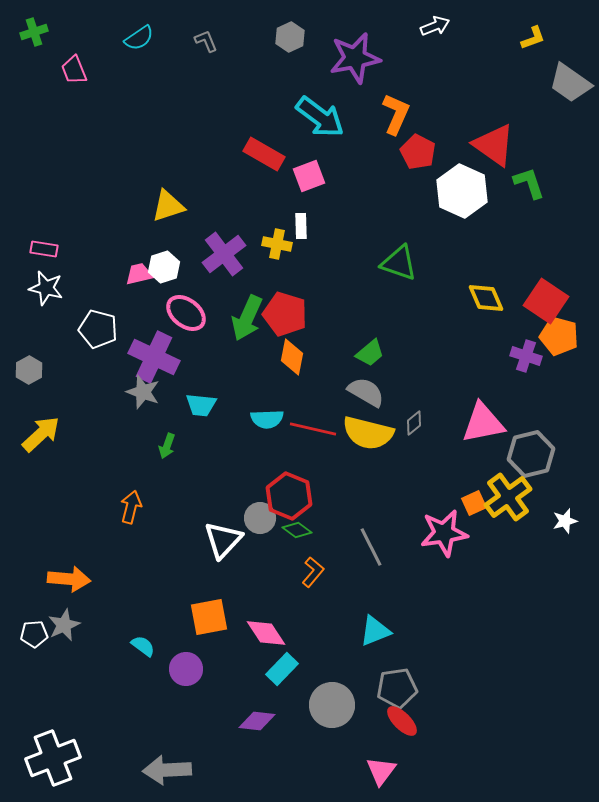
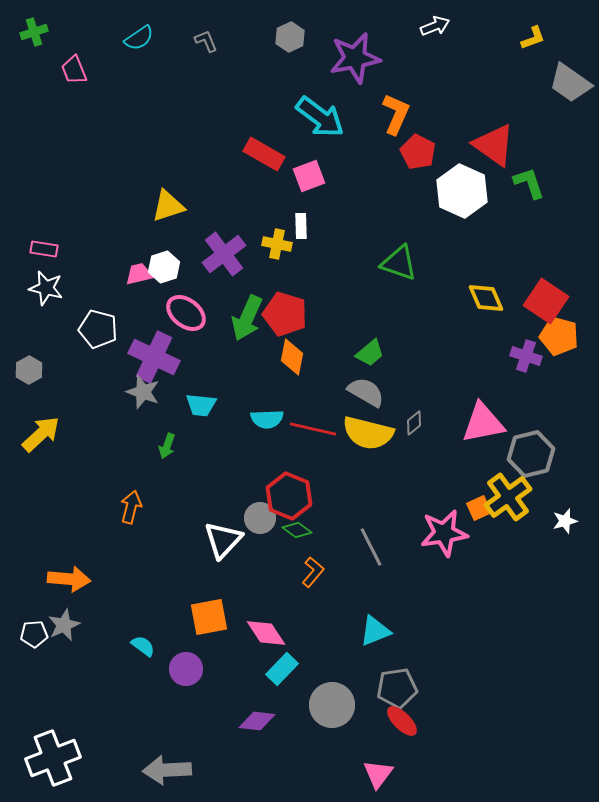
orange square at (474, 503): moved 5 px right, 5 px down
pink triangle at (381, 771): moved 3 px left, 3 px down
